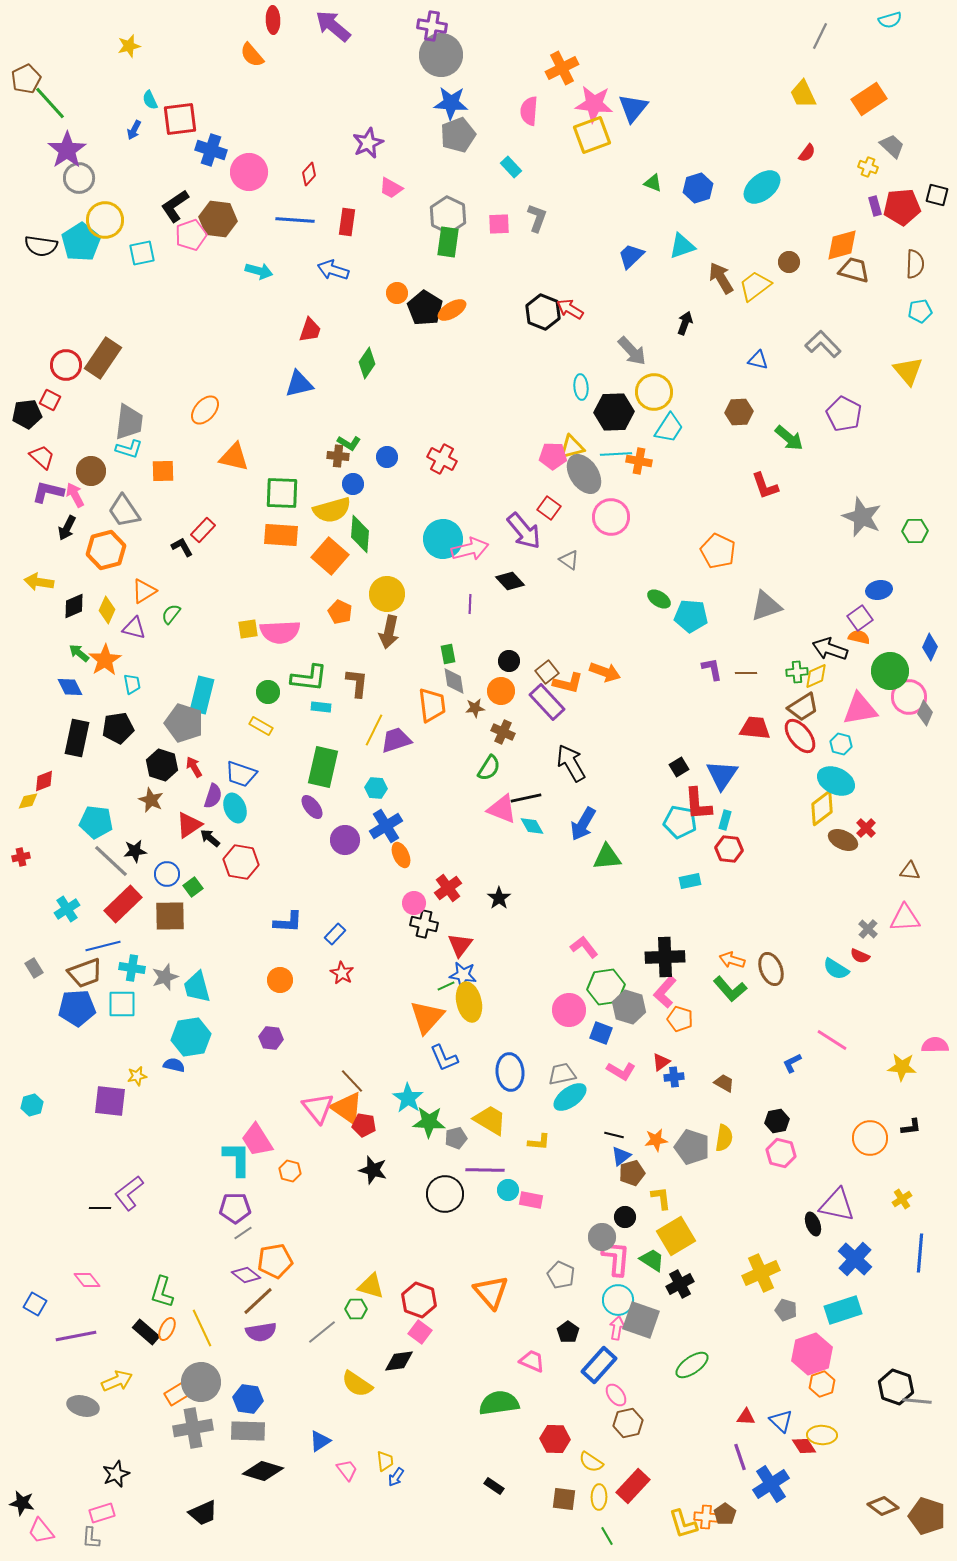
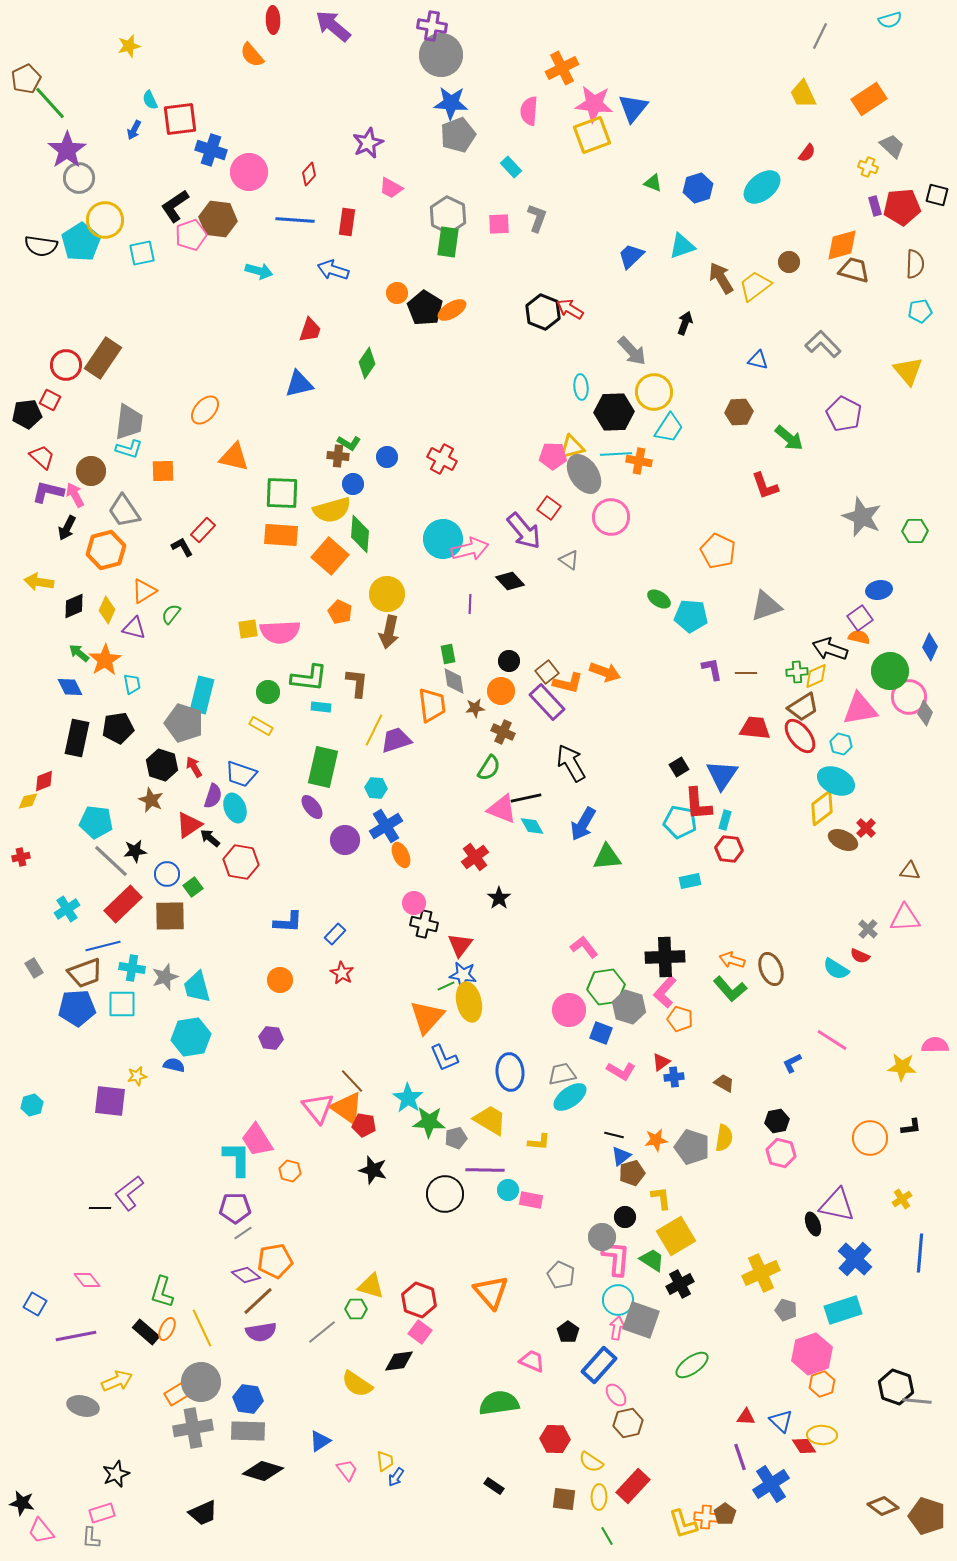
red cross at (448, 888): moved 27 px right, 31 px up
